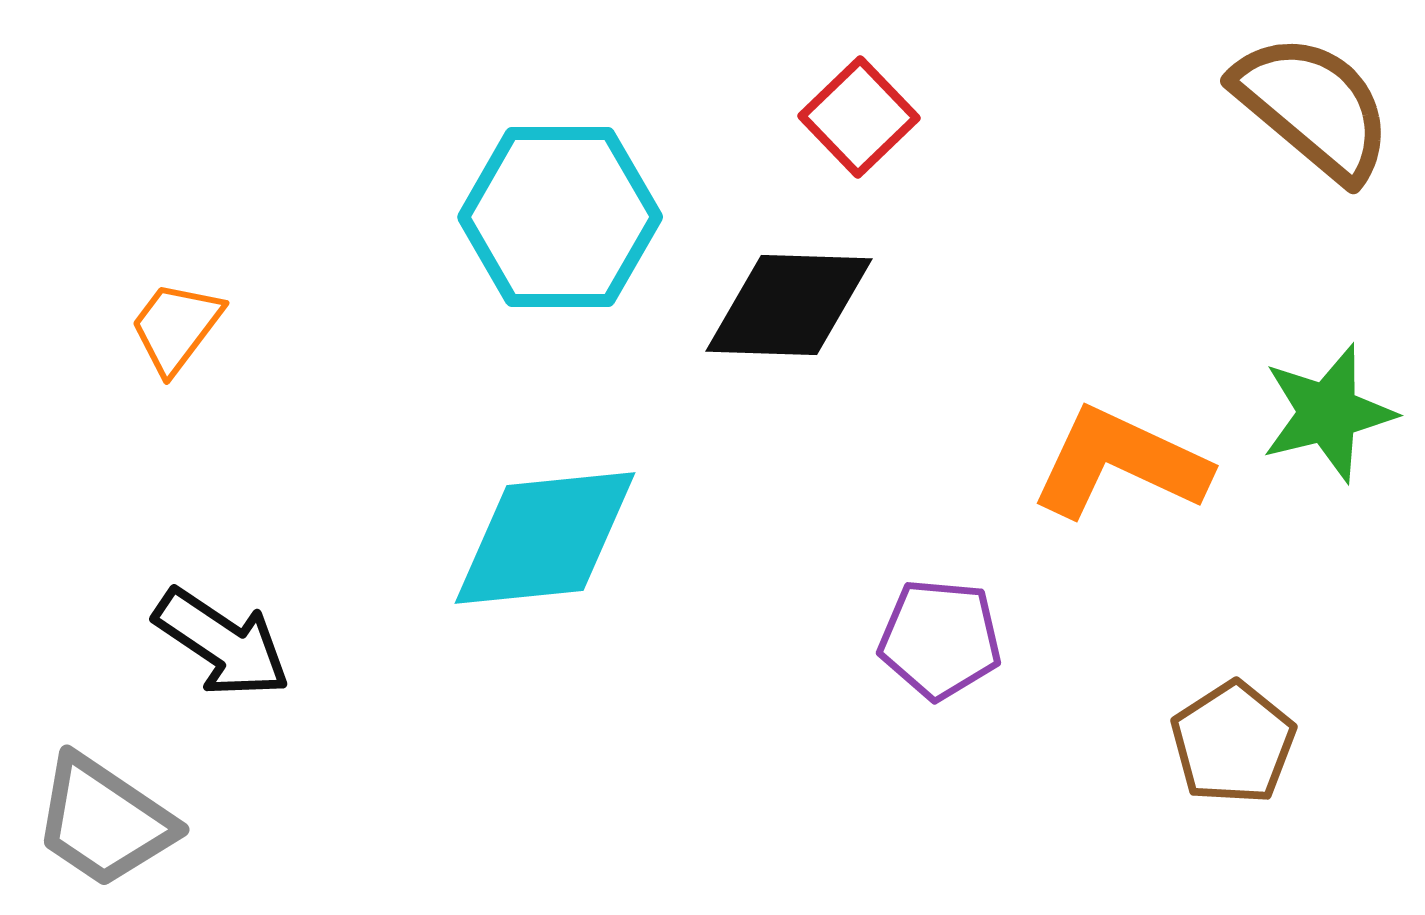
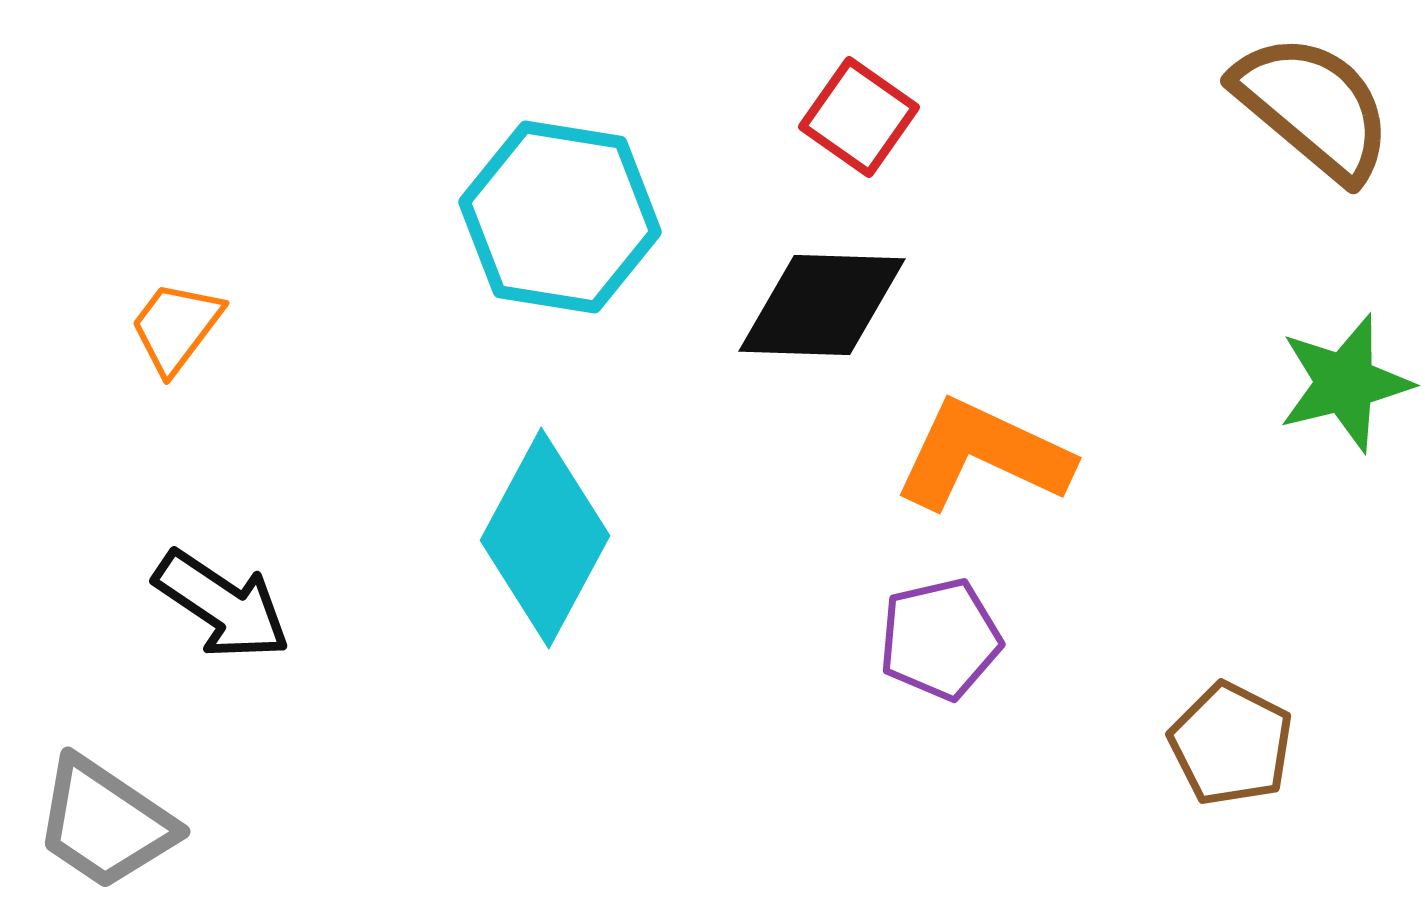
red square: rotated 11 degrees counterclockwise
cyan hexagon: rotated 9 degrees clockwise
black diamond: moved 33 px right
green star: moved 17 px right, 30 px up
orange L-shape: moved 137 px left, 8 px up
cyan diamond: rotated 56 degrees counterclockwise
purple pentagon: rotated 18 degrees counterclockwise
black arrow: moved 38 px up
brown pentagon: moved 2 px left, 1 px down; rotated 12 degrees counterclockwise
gray trapezoid: moved 1 px right, 2 px down
